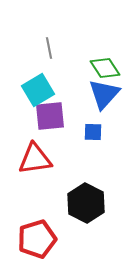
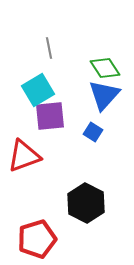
blue triangle: moved 1 px down
blue square: rotated 30 degrees clockwise
red triangle: moved 11 px left, 3 px up; rotated 12 degrees counterclockwise
